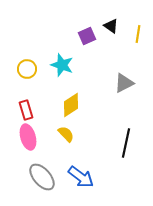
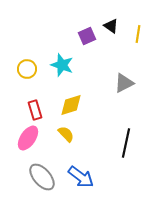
yellow diamond: rotated 15 degrees clockwise
red rectangle: moved 9 px right
pink ellipse: moved 1 px down; rotated 50 degrees clockwise
